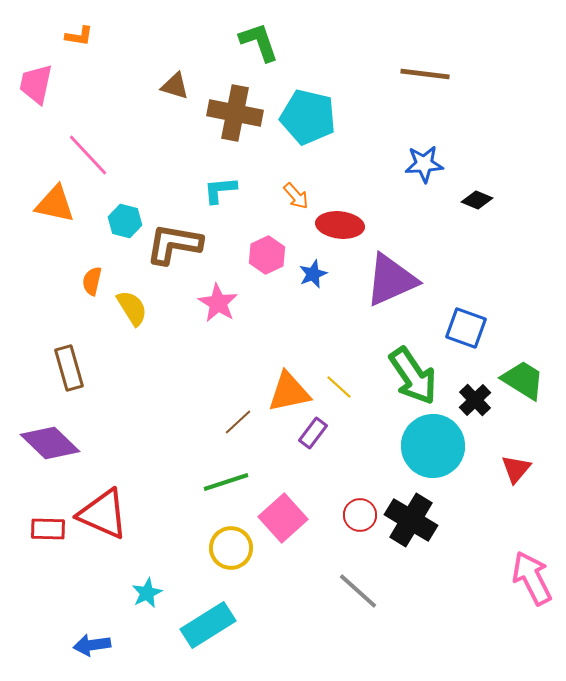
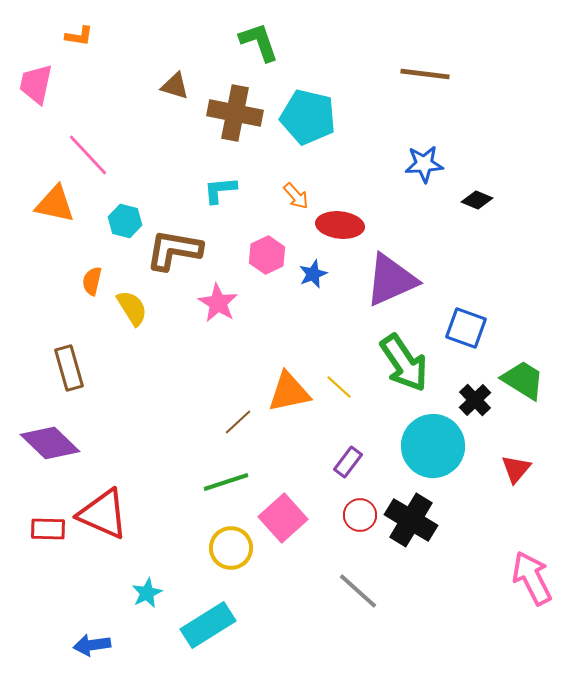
brown L-shape at (174, 244): moved 6 px down
green arrow at (413, 376): moved 9 px left, 13 px up
purple rectangle at (313, 433): moved 35 px right, 29 px down
